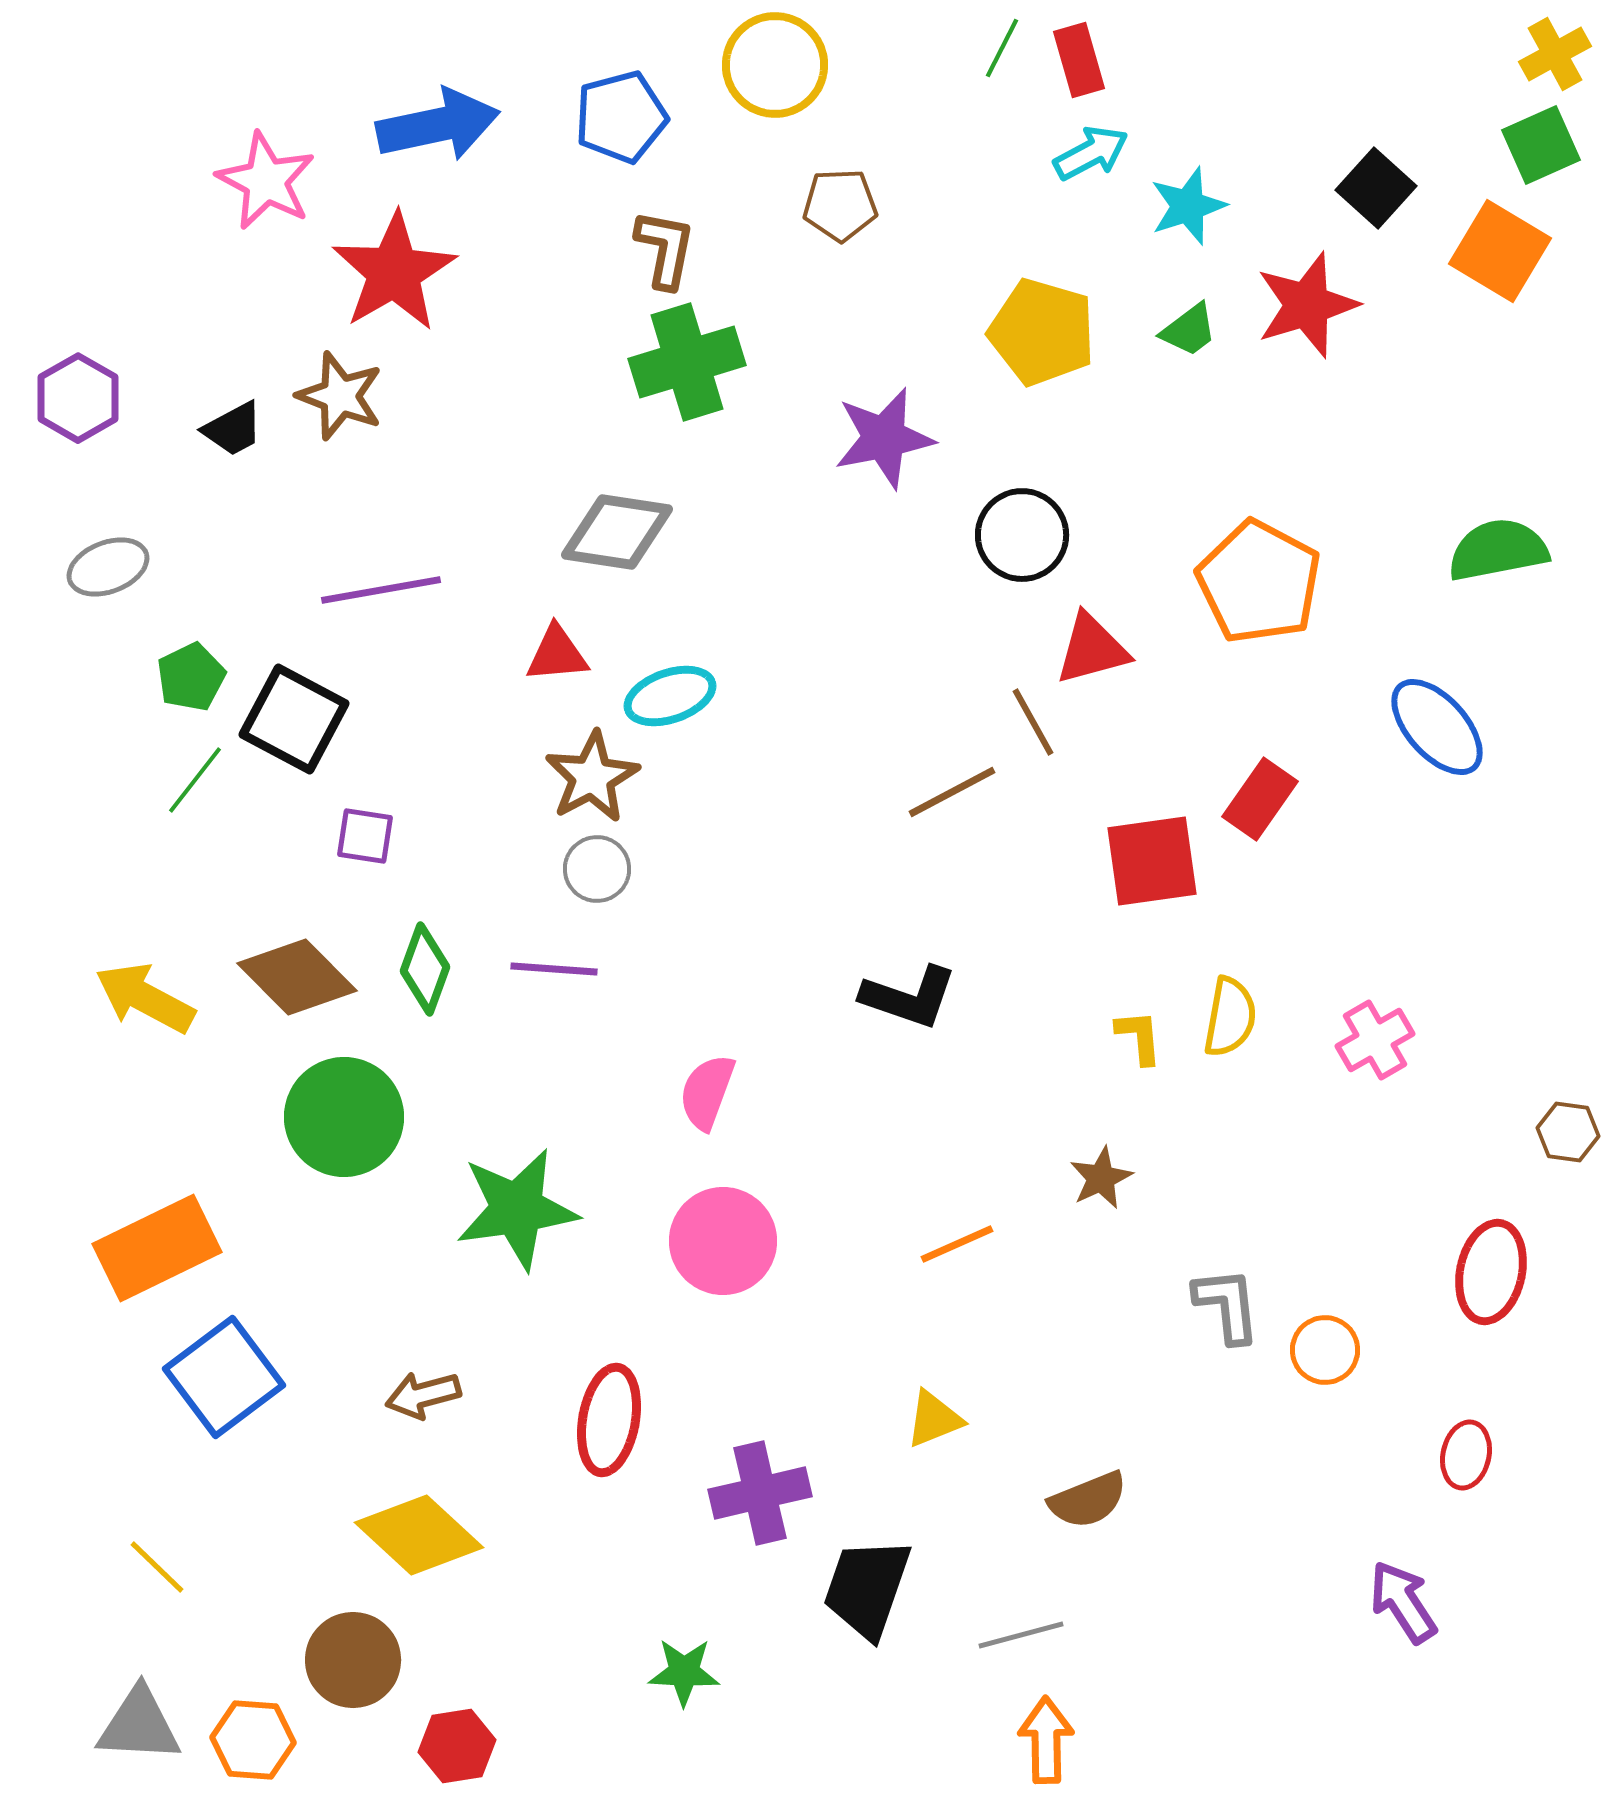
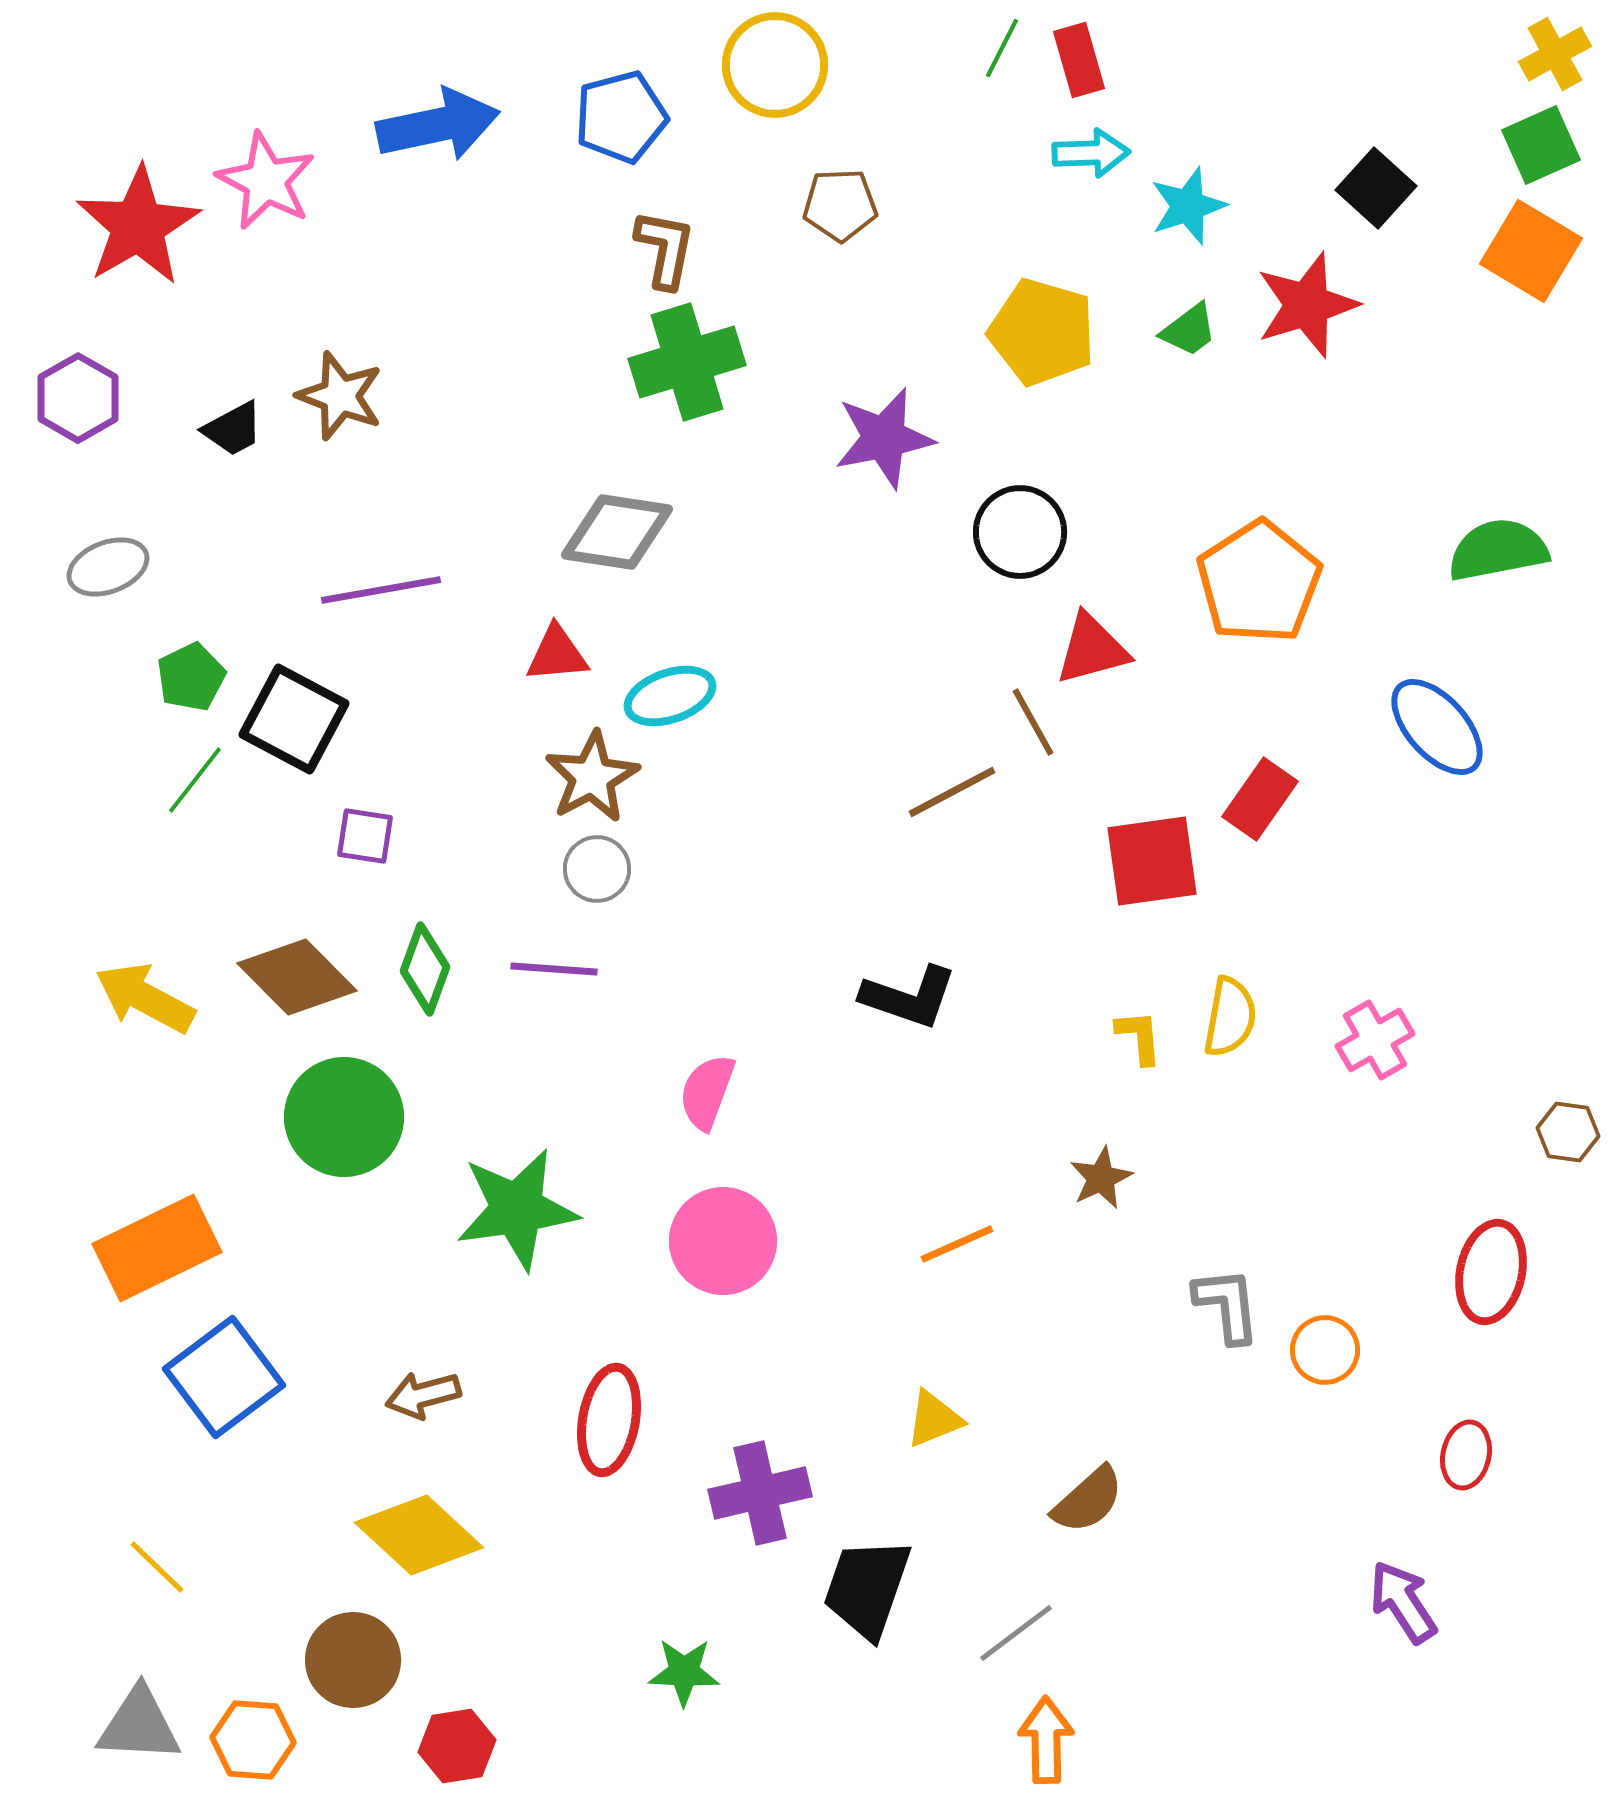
cyan arrow at (1091, 153): rotated 26 degrees clockwise
orange square at (1500, 251): moved 31 px right
red star at (394, 272): moved 256 px left, 46 px up
black circle at (1022, 535): moved 2 px left, 3 px up
orange pentagon at (1259, 582): rotated 11 degrees clockwise
brown semicircle at (1088, 1500): rotated 20 degrees counterclockwise
gray line at (1021, 1635): moved 5 px left, 2 px up; rotated 22 degrees counterclockwise
